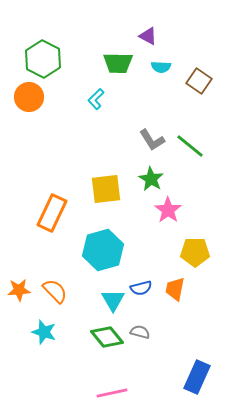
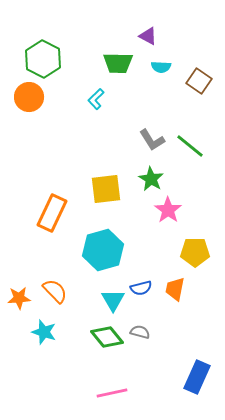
orange star: moved 8 px down
